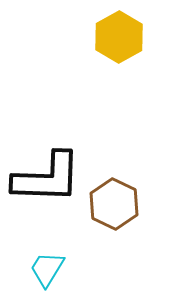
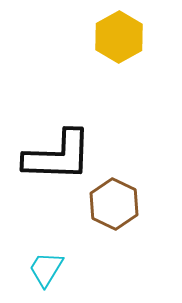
black L-shape: moved 11 px right, 22 px up
cyan trapezoid: moved 1 px left
